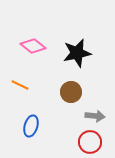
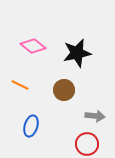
brown circle: moved 7 px left, 2 px up
red circle: moved 3 px left, 2 px down
